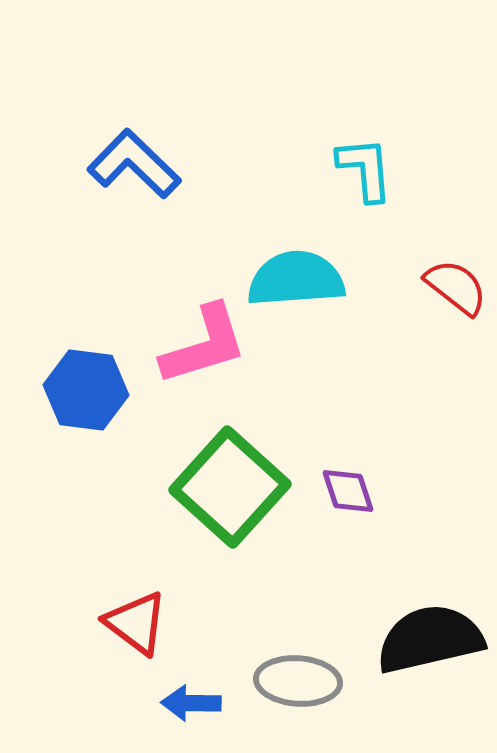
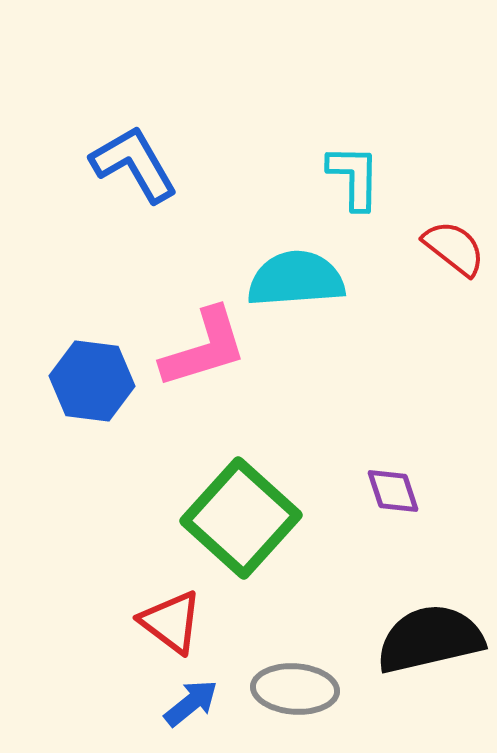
blue L-shape: rotated 16 degrees clockwise
cyan L-shape: moved 11 px left, 8 px down; rotated 6 degrees clockwise
red semicircle: moved 2 px left, 39 px up
pink L-shape: moved 3 px down
blue hexagon: moved 6 px right, 9 px up
green square: moved 11 px right, 31 px down
purple diamond: moved 45 px right
red triangle: moved 35 px right, 1 px up
gray ellipse: moved 3 px left, 8 px down
blue arrow: rotated 140 degrees clockwise
